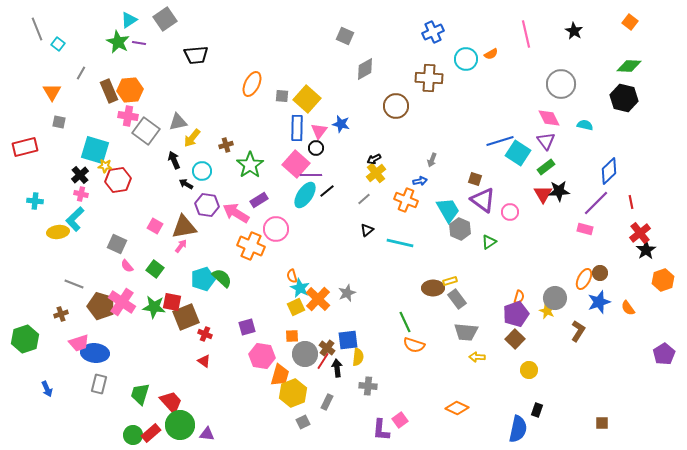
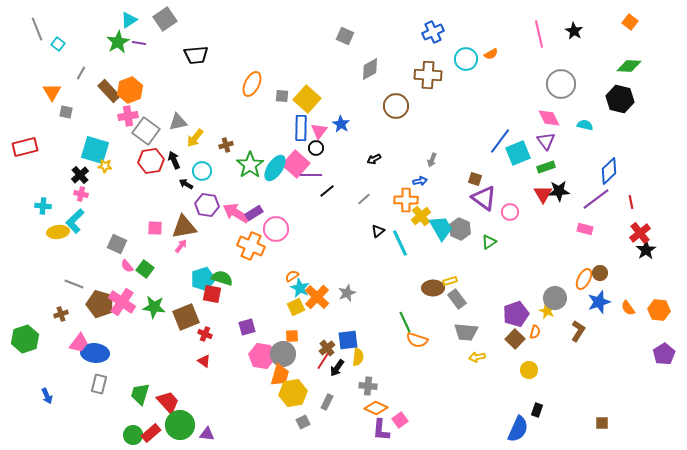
pink line at (526, 34): moved 13 px right
green star at (118, 42): rotated 15 degrees clockwise
gray diamond at (365, 69): moved 5 px right
brown cross at (429, 78): moved 1 px left, 3 px up
orange hexagon at (130, 90): rotated 15 degrees counterclockwise
brown rectangle at (109, 91): rotated 20 degrees counterclockwise
black hexagon at (624, 98): moved 4 px left, 1 px down
pink cross at (128, 116): rotated 18 degrees counterclockwise
gray square at (59, 122): moved 7 px right, 10 px up
blue star at (341, 124): rotated 18 degrees clockwise
blue rectangle at (297, 128): moved 4 px right
yellow arrow at (192, 138): moved 3 px right
blue line at (500, 141): rotated 36 degrees counterclockwise
cyan square at (518, 153): rotated 35 degrees clockwise
green rectangle at (546, 167): rotated 18 degrees clockwise
yellow cross at (376, 173): moved 45 px right, 43 px down
red hexagon at (118, 180): moved 33 px right, 19 px up
cyan ellipse at (305, 195): moved 30 px left, 27 px up
purple rectangle at (259, 200): moved 5 px left, 13 px down
orange cross at (406, 200): rotated 20 degrees counterclockwise
purple triangle at (483, 200): moved 1 px right, 2 px up
cyan cross at (35, 201): moved 8 px right, 5 px down
purple line at (596, 203): moved 4 px up; rotated 8 degrees clockwise
cyan trapezoid at (448, 210): moved 7 px left, 18 px down
cyan L-shape at (75, 219): moved 2 px down
pink square at (155, 226): moved 2 px down; rotated 28 degrees counterclockwise
black triangle at (367, 230): moved 11 px right, 1 px down
cyan line at (400, 243): rotated 52 degrees clockwise
green square at (155, 269): moved 10 px left
orange semicircle at (292, 276): rotated 72 degrees clockwise
green semicircle at (222, 278): rotated 25 degrees counterclockwise
orange hexagon at (663, 280): moved 4 px left, 30 px down; rotated 25 degrees clockwise
orange semicircle at (519, 297): moved 16 px right, 35 px down
orange cross at (318, 299): moved 1 px left, 2 px up
red square at (172, 302): moved 40 px right, 8 px up
brown pentagon at (101, 306): moved 1 px left, 2 px up
pink trapezoid at (79, 343): rotated 35 degrees counterclockwise
orange semicircle at (414, 345): moved 3 px right, 5 px up
brown cross at (327, 348): rotated 14 degrees clockwise
gray circle at (305, 354): moved 22 px left
yellow arrow at (477, 357): rotated 14 degrees counterclockwise
black arrow at (337, 368): rotated 138 degrees counterclockwise
blue arrow at (47, 389): moved 7 px down
yellow hexagon at (293, 393): rotated 12 degrees clockwise
red trapezoid at (171, 402): moved 3 px left
orange diamond at (457, 408): moved 81 px left
blue semicircle at (518, 429): rotated 12 degrees clockwise
